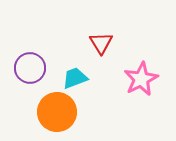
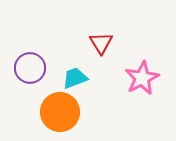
pink star: moved 1 px right, 1 px up
orange circle: moved 3 px right
